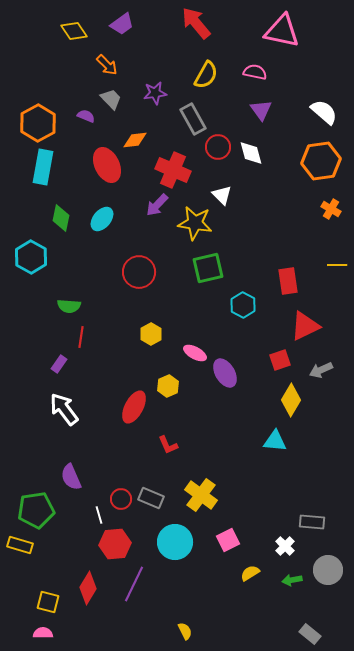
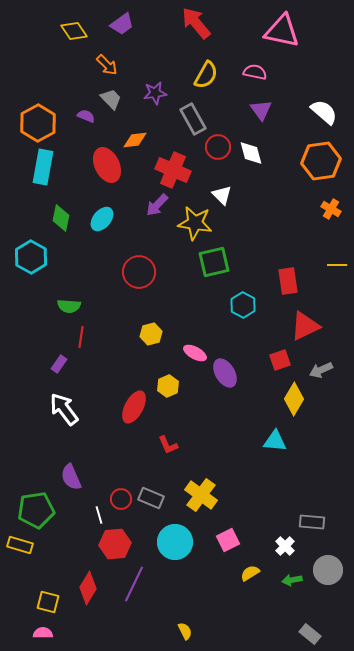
green square at (208, 268): moved 6 px right, 6 px up
yellow hexagon at (151, 334): rotated 15 degrees clockwise
yellow diamond at (291, 400): moved 3 px right, 1 px up
